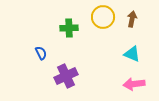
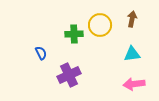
yellow circle: moved 3 px left, 8 px down
green cross: moved 5 px right, 6 px down
cyan triangle: rotated 30 degrees counterclockwise
purple cross: moved 3 px right, 1 px up
